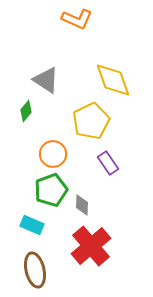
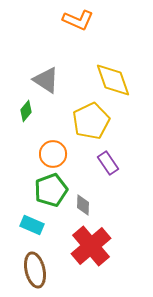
orange L-shape: moved 1 px right, 1 px down
gray diamond: moved 1 px right
